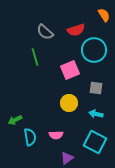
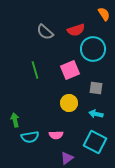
orange semicircle: moved 1 px up
cyan circle: moved 1 px left, 1 px up
green line: moved 13 px down
green arrow: rotated 104 degrees clockwise
cyan semicircle: rotated 90 degrees clockwise
